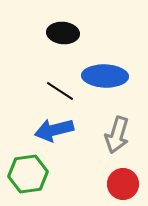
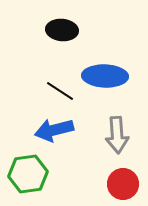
black ellipse: moved 1 px left, 3 px up
gray arrow: rotated 21 degrees counterclockwise
